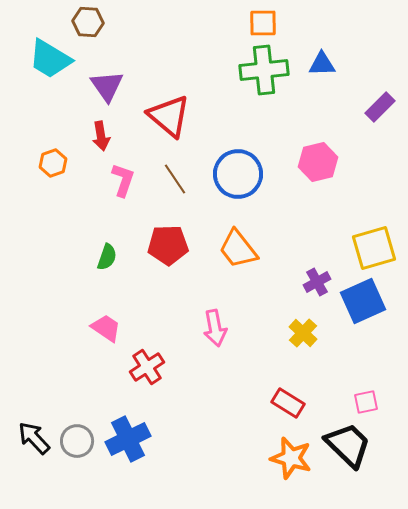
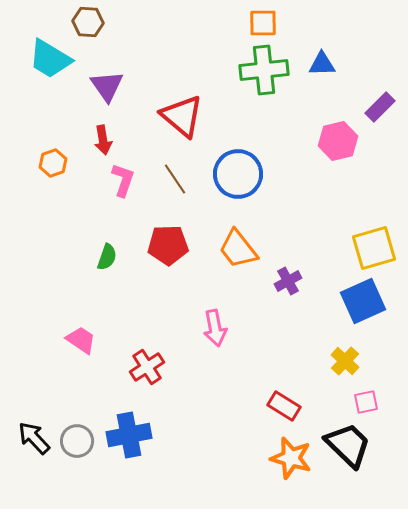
red triangle: moved 13 px right
red arrow: moved 2 px right, 4 px down
pink hexagon: moved 20 px right, 21 px up
purple cross: moved 29 px left, 1 px up
pink trapezoid: moved 25 px left, 12 px down
yellow cross: moved 42 px right, 28 px down
red rectangle: moved 4 px left, 3 px down
blue cross: moved 1 px right, 4 px up; rotated 15 degrees clockwise
